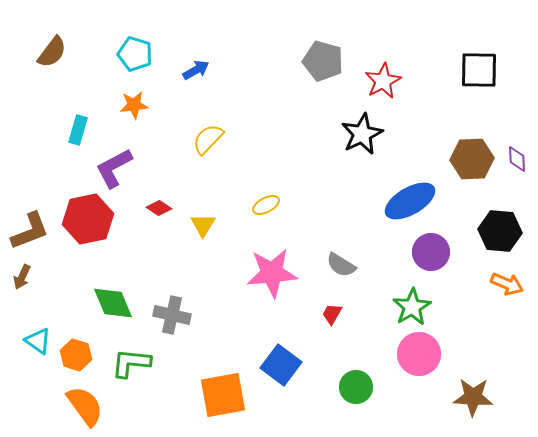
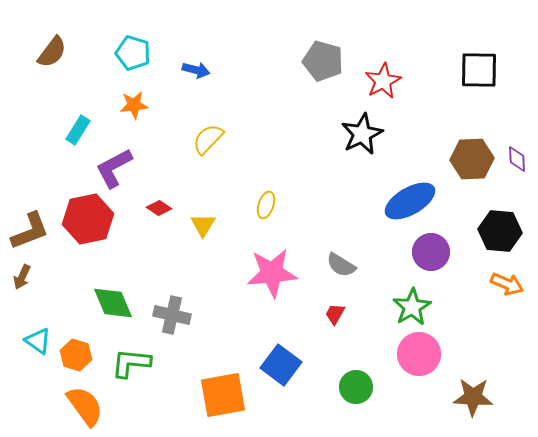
cyan pentagon: moved 2 px left, 1 px up
blue arrow: rotated 44 degrees clockwise
cyan rectangle: rotated 16 degrees clockwise
yellow ellipse: rotated 44 degrees counterclockwise
red trapezoid: moved 3 px right
